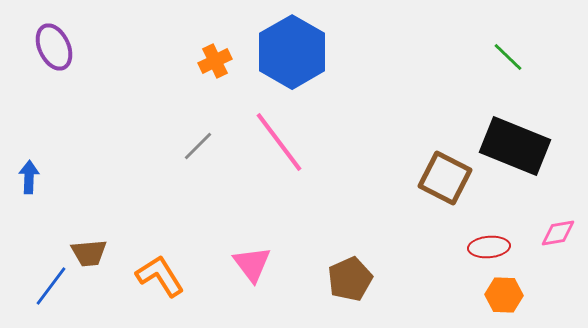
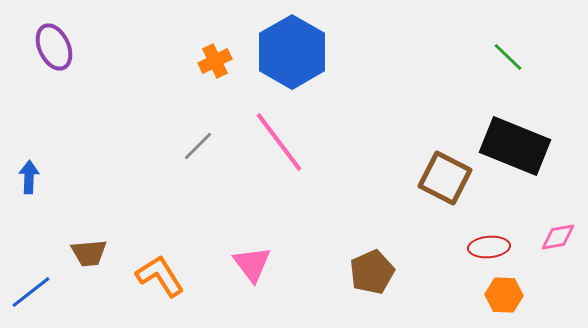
pink diamond: moved 4 px down
brown pentagon: moved 22 px right, 7 px up
blue line: moved 20 px left, 6 px down; rotated 15 degrees clockwise
